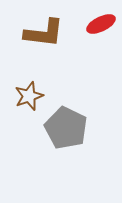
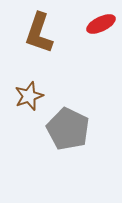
brown L-shape: moved 5 px left; rotated 102 degrees clockwise
gray pentagon: moved 2 px right, 1 px down
